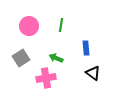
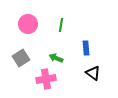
pink circle: moved 1 px left, 2 px up
pink cross: moved 1 px down
